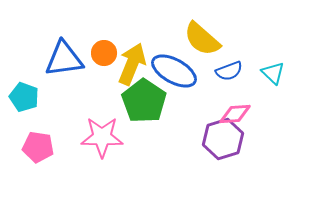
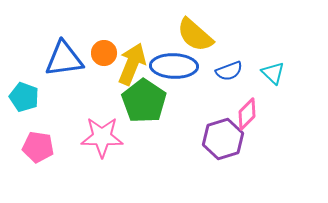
yellow semicircle: moved 7 px left, 4 px up
blue ellipse: moved 5 px up; rotated 27 degrees counterclockwise
pink diamond: moved 12 px right; rotated 40 degrees counterclockwise
